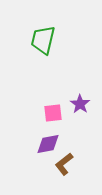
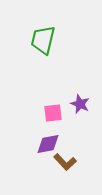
purple star: rotated 12 degrees counterclockwise
brown L-shape: moved 1 px right, 2 px up; rotated 95 degrees counterclockwise
